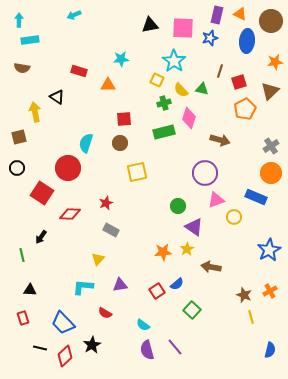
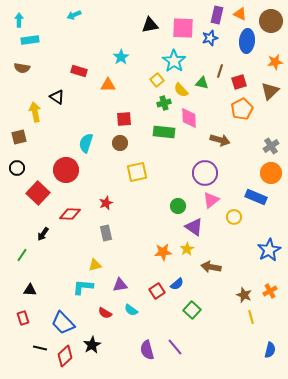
cyan star at (121, 59): moved 2 px up; rotated 28 degrees counterclockwise
yellow square at (157, 80): rotated 24 degrees clockwise
green triangle at (202, 89): moved 6 px up
orange pentagon at (245, 109): moved 3 px left
pink diamond at (189, 118): rotated 20 degrees counterclockwise
green rectangle at (164, 132): rotated 20 degrees clockwise
red circle at (68, 168): moved 2 px left, 2 px down
red square at (42, 193): moved 4 px left; rotated 10 degrees clockwise
pink triangle at (216, 200): moved 5 px left; rotated 18 degrees counterclockwise
gray rectangle at (111, 230): moved 5 px left, 3 px down; rotated 49 degrees clockwise
black arrow at (41, 237): moved 2 px right, 3 px up
green line at (22, 255): rotated 48 degrees clockwise
yellow triangle at (98, 259): moved 3 px left, 6 px down; rotated 32 degrees clockwise
cyan semicircle at (143, 325): moved 12 px left, 15 px up
